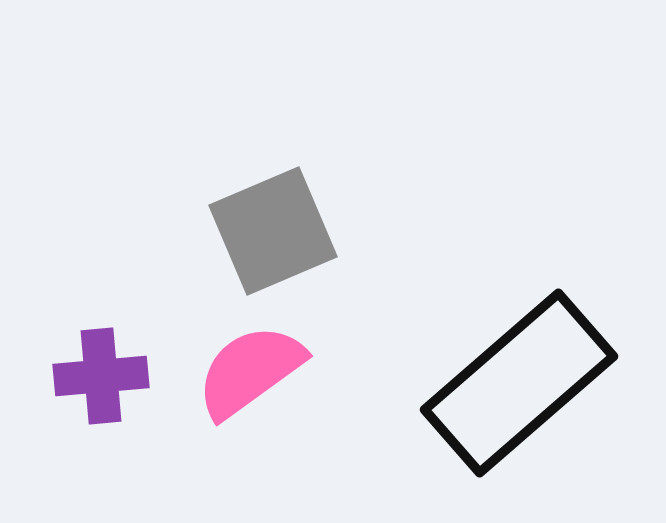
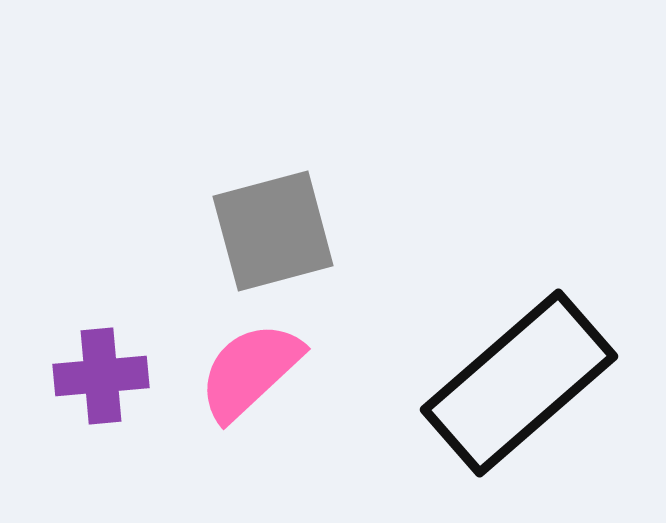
gray square: rotated 8 degrees clockwise
pink semicircle: rotated 7 degrees counterclockwise
